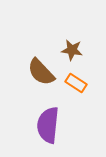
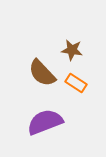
brown semicircle: moved 1 px right, 1 px down
purple semicircle: moved 3 px left, 3 px up; rotated 63 degrees clockwise
